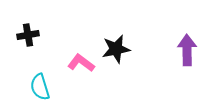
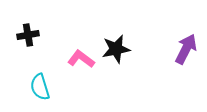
purple arrow: moved 1 px left, 1 px up; rotated 28 degrees clockwise
pink L-shape: moved 4 px up
